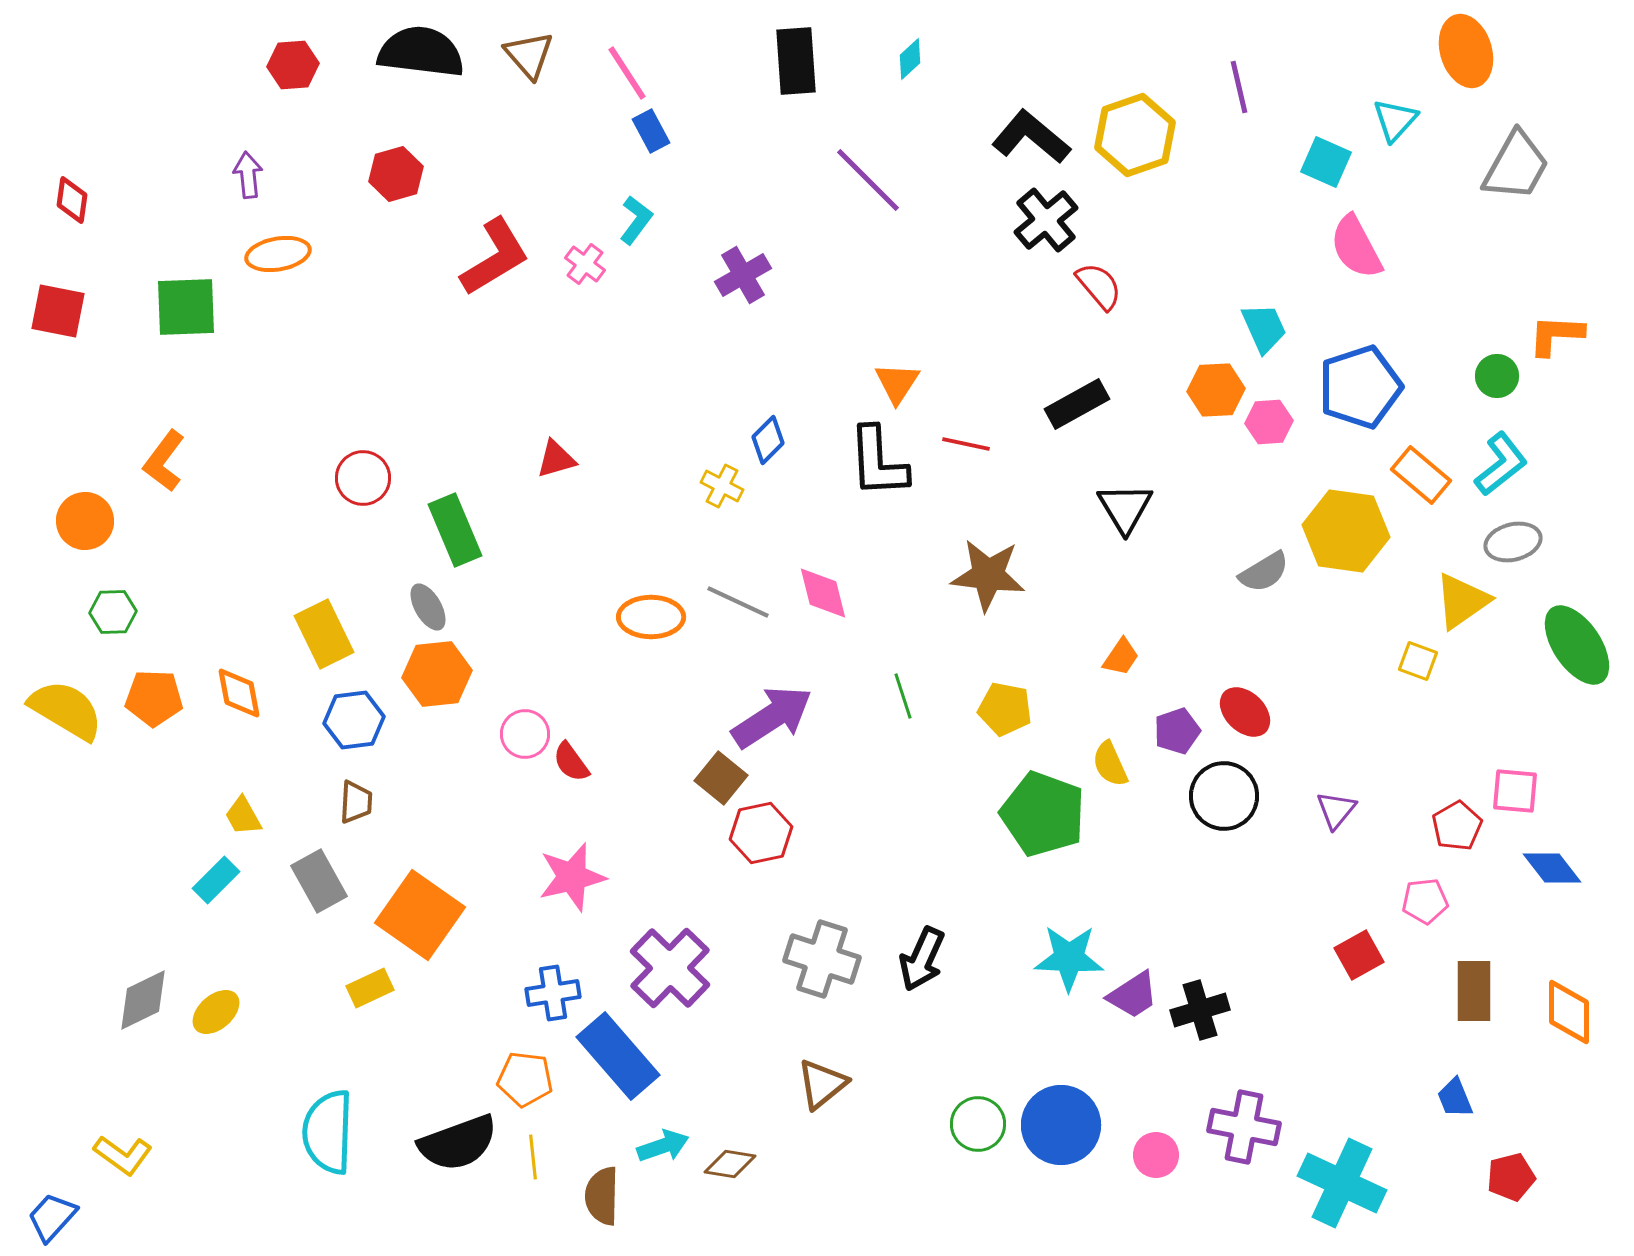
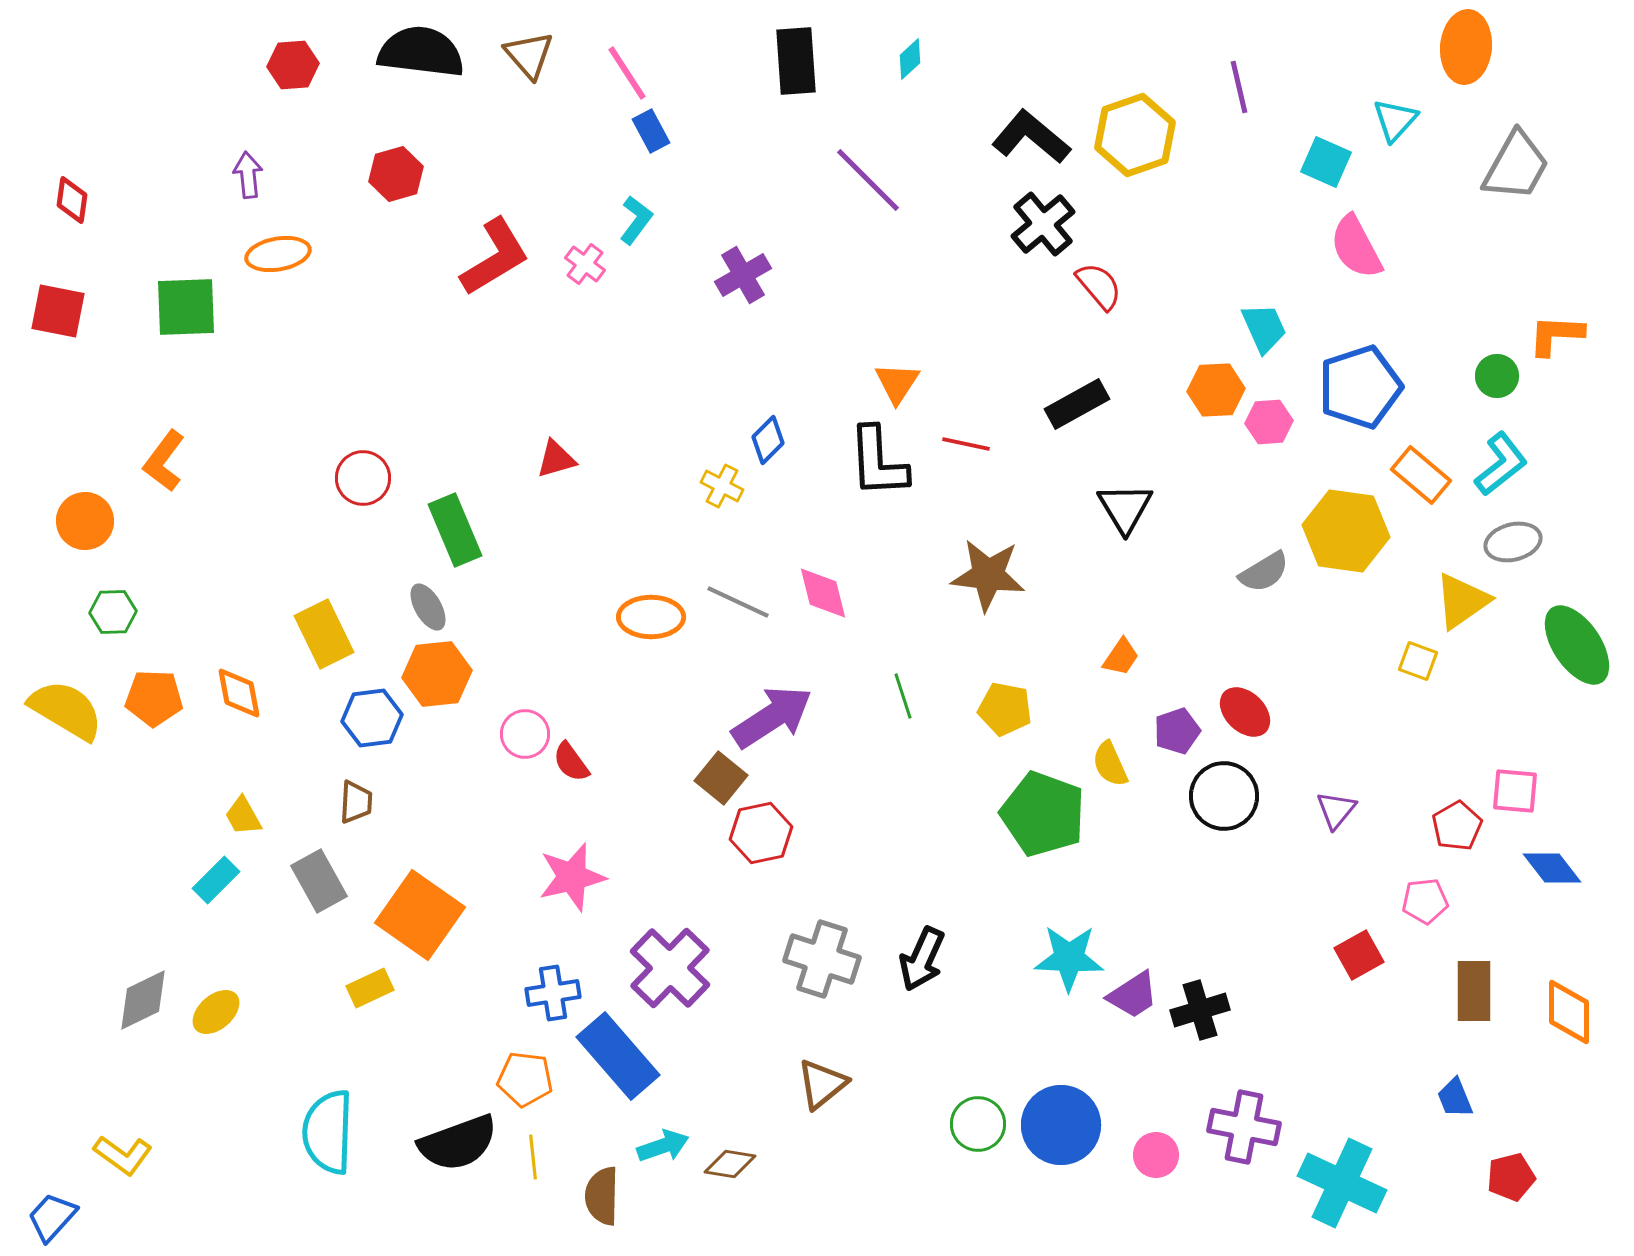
orange ellipse at (1466, 51): moved 4 px up; rotated 22 degrees clockwise
black cross at (1046, 220): moved 3 px left, 4 px down
blue hexagon at (354, 720): moved 18 px right, 2 px up
